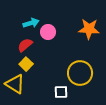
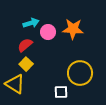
orange star: moved 16 px left
